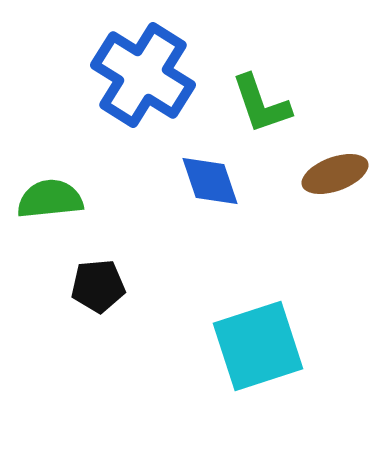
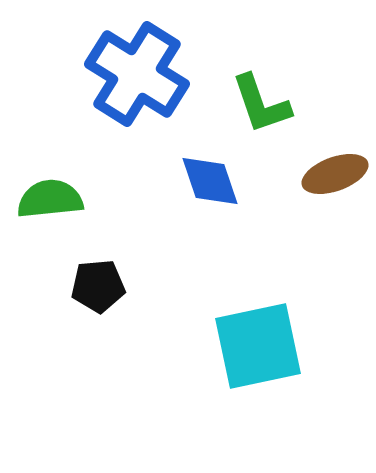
blue cross: moved 6 px left, 1 px up
cyan square: rotated 6 degrees clockwise
